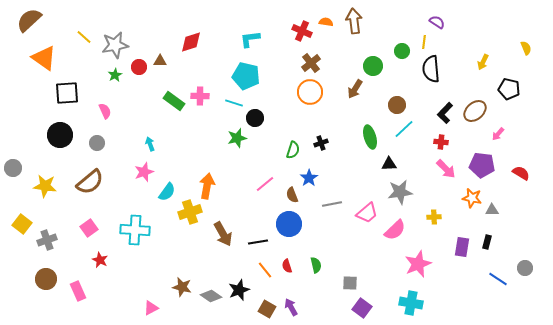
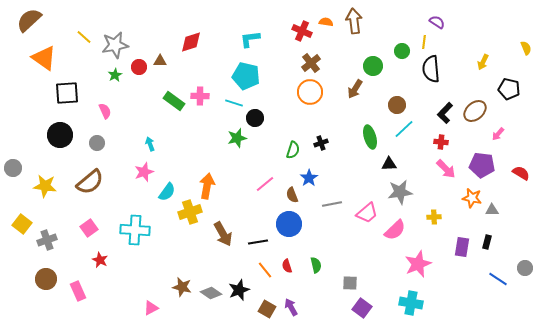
gray diamond at (211, 296): moved 3 px up
